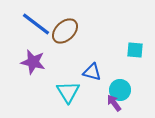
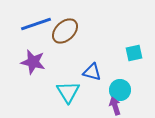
blue line: rotated 56 degrees counterclockwise
cyan square: moved 1 px left, 3 px down; rotated 18 degrees counterclockwise
purple arrow: moved 1 px right, 3 px down; rotated 18 degrees clockwise
